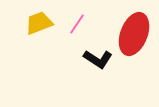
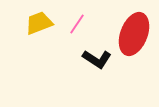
black L-shape: moved 1 px left
